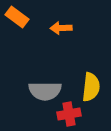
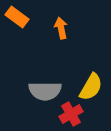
orange arrow: rotated 80 degrees clockwise
yellow semicircle: rotated 24 degrees clockwise
red cross: moved 2 px right; rotated 20 degrees counterclockwise
